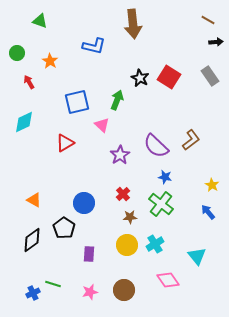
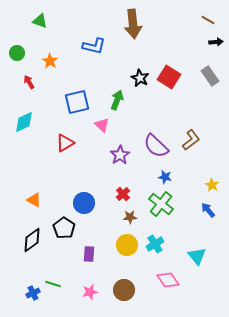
blue arrow: moved 2 px up
